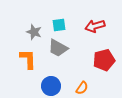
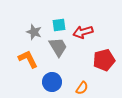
red arrow: moved 12 px left, 6 px down
gray trapezoid: moved 1 px up; rotated 150 degrees counterclockwise
orange L-shape: rotated 25 degrees counterclockwise
blue circle: moved 1 px right, 4 px up
